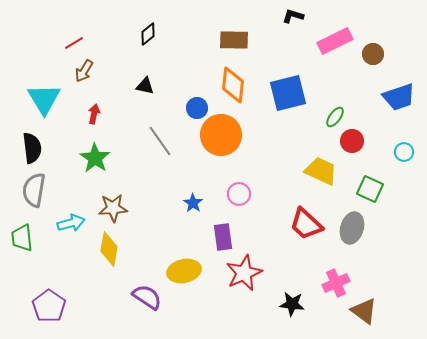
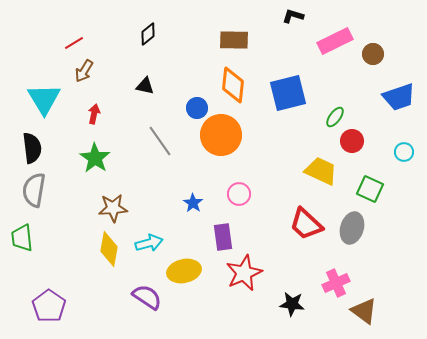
cyan arrow: moved 78 px right, 20 px down
